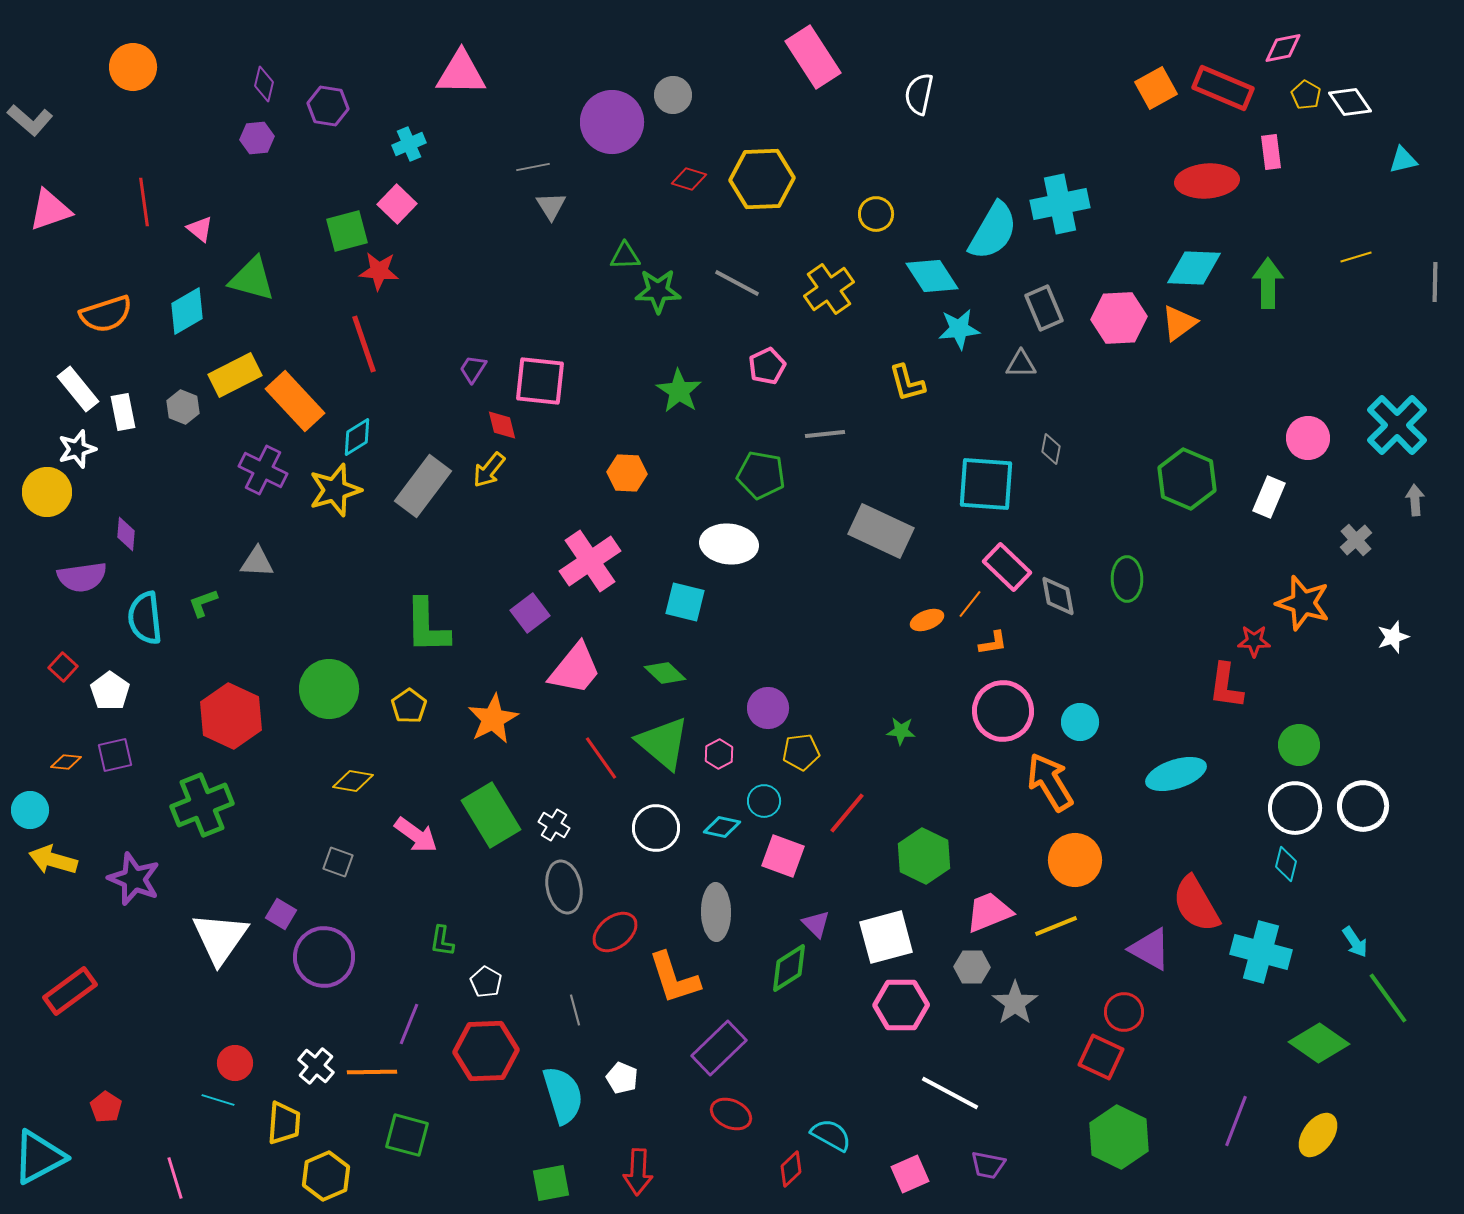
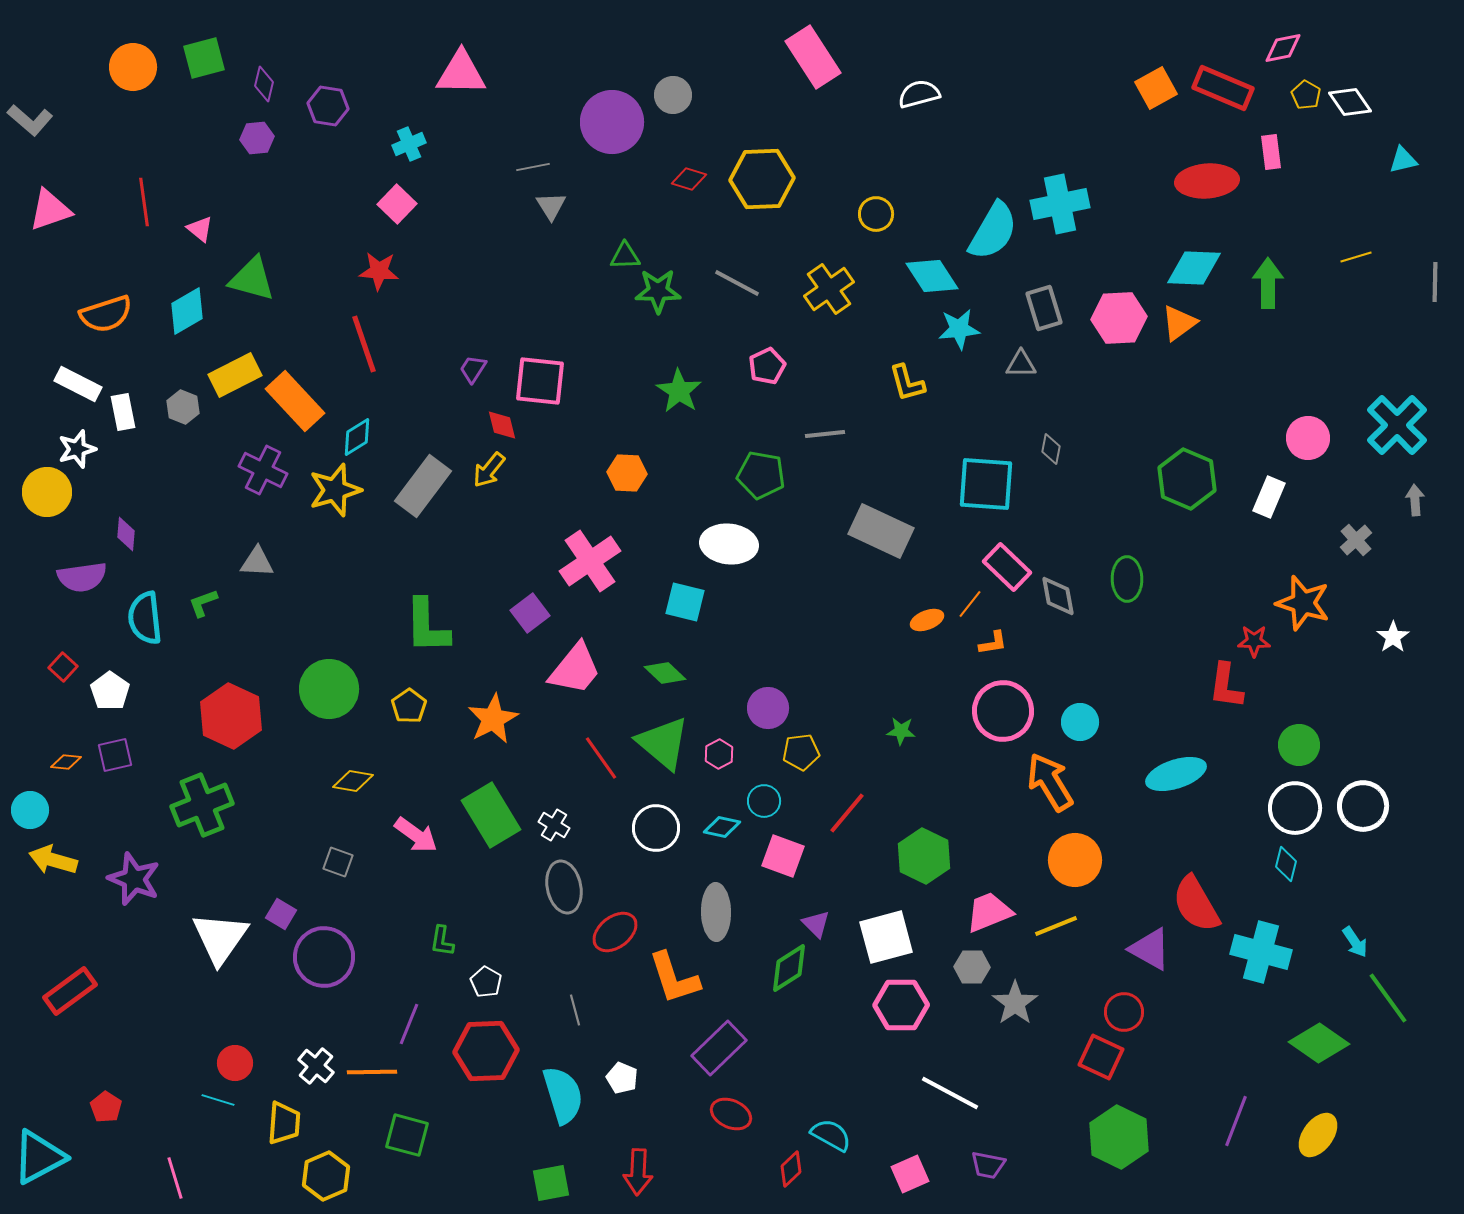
white semicircle at (919, 94): rotated 63 degrees clockwise
green square at (347, 231): moved 143 px left, 173 px up
gray rectangle at (1044, 308): rotated 6 degrees clockwise
white rectangle at (78, 389): moved 5 px up; rotated 24 degrees counterclockwise
white star at (1393, 637): rotated 16 degrees counterclockwise
